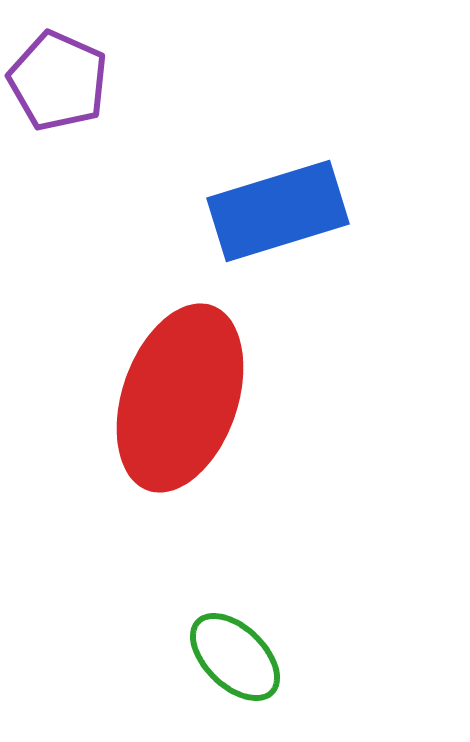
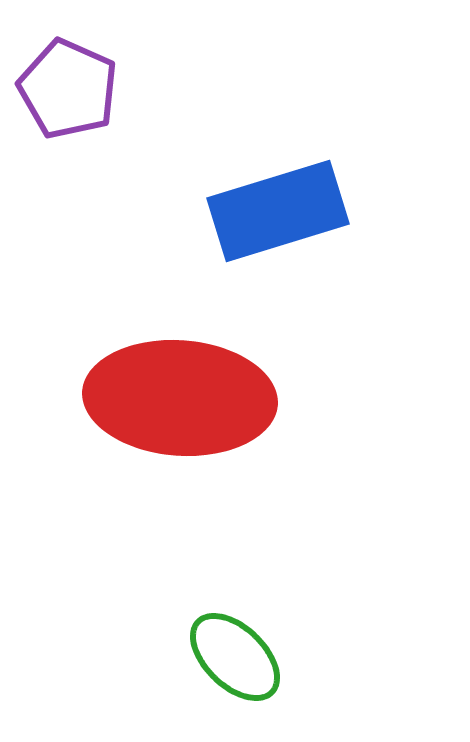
purple pentagon: moved 10 px right, 8 px down
red ellipse: rotated 75 degrees clockwise
